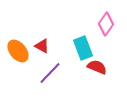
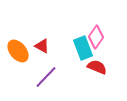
pink diamond: moved 10 px left, 13 px down
purple line: moved 4 px left, 4 px down
